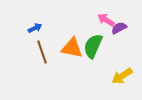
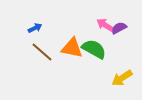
pink arrow: moved 1 px left, 5 px down
green semicircle: moved 1 px right, 3 px down; rotated 95 degrees clockwise
brown line: rotated 30 degrees counterclockwise
yellow arrow: moved 2 px down
